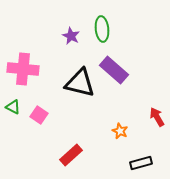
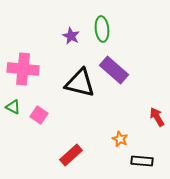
orange star: moved 8 px down
black rectangle: moved 1 px right, 2 px up; rotated 20 degrees clockwise
